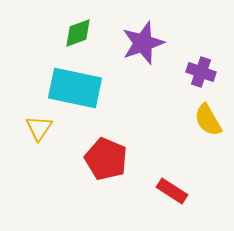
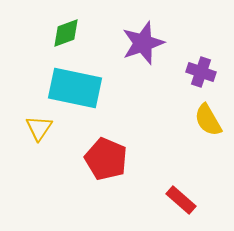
green diamond: moved 12 px left
red rectangle: moved 9 px right, 9 px down; rotated 8 degrees clockwise
